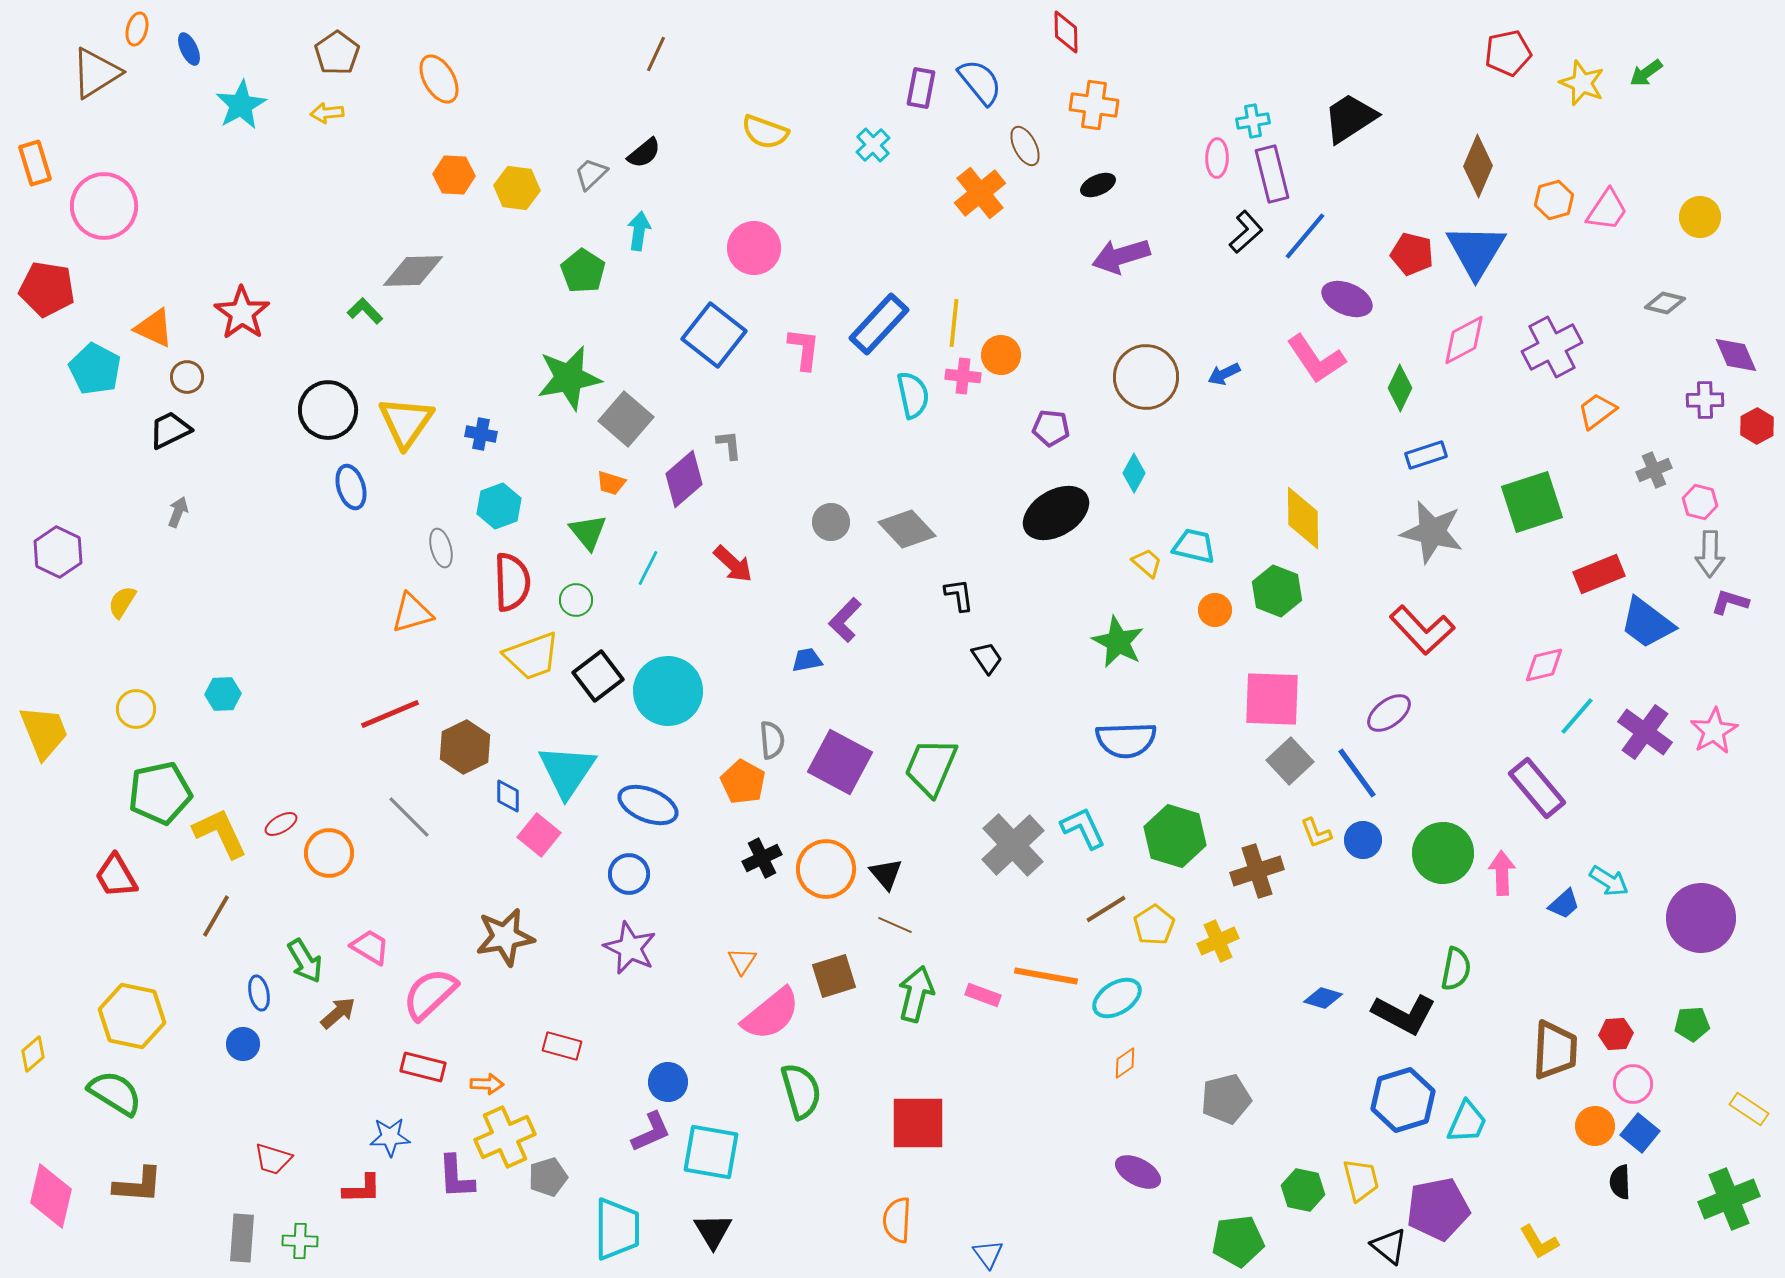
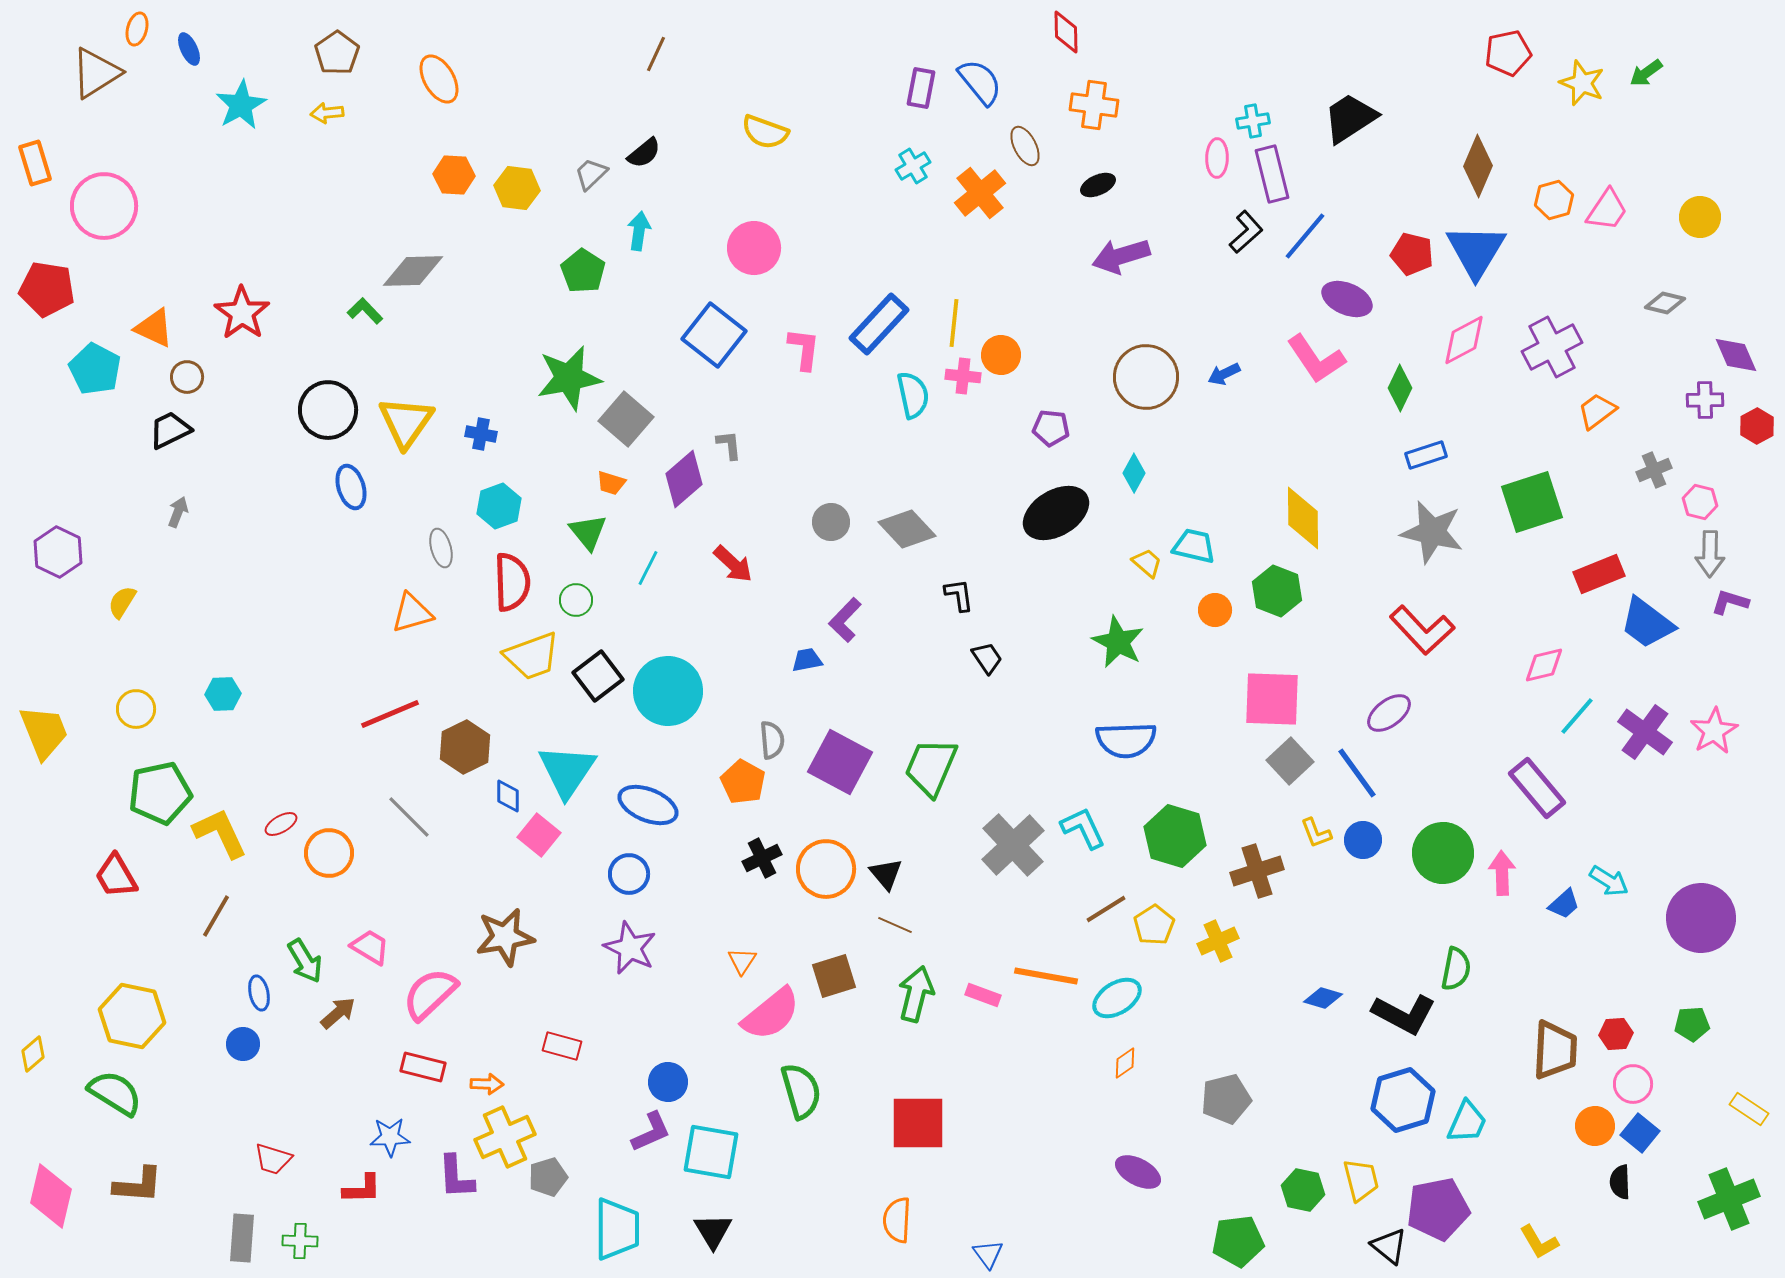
cyan cross at (873, 145): moved 40 px right, 21 px down; rotated 12 degrees clockwise
